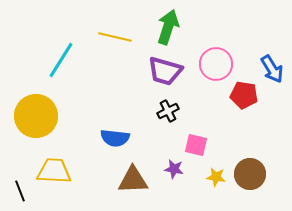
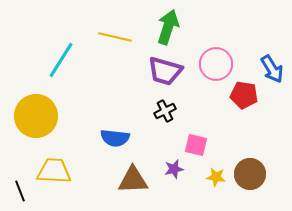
black cross: moved 3 px left
purple star: rotated 24 degrees counterclockwise
